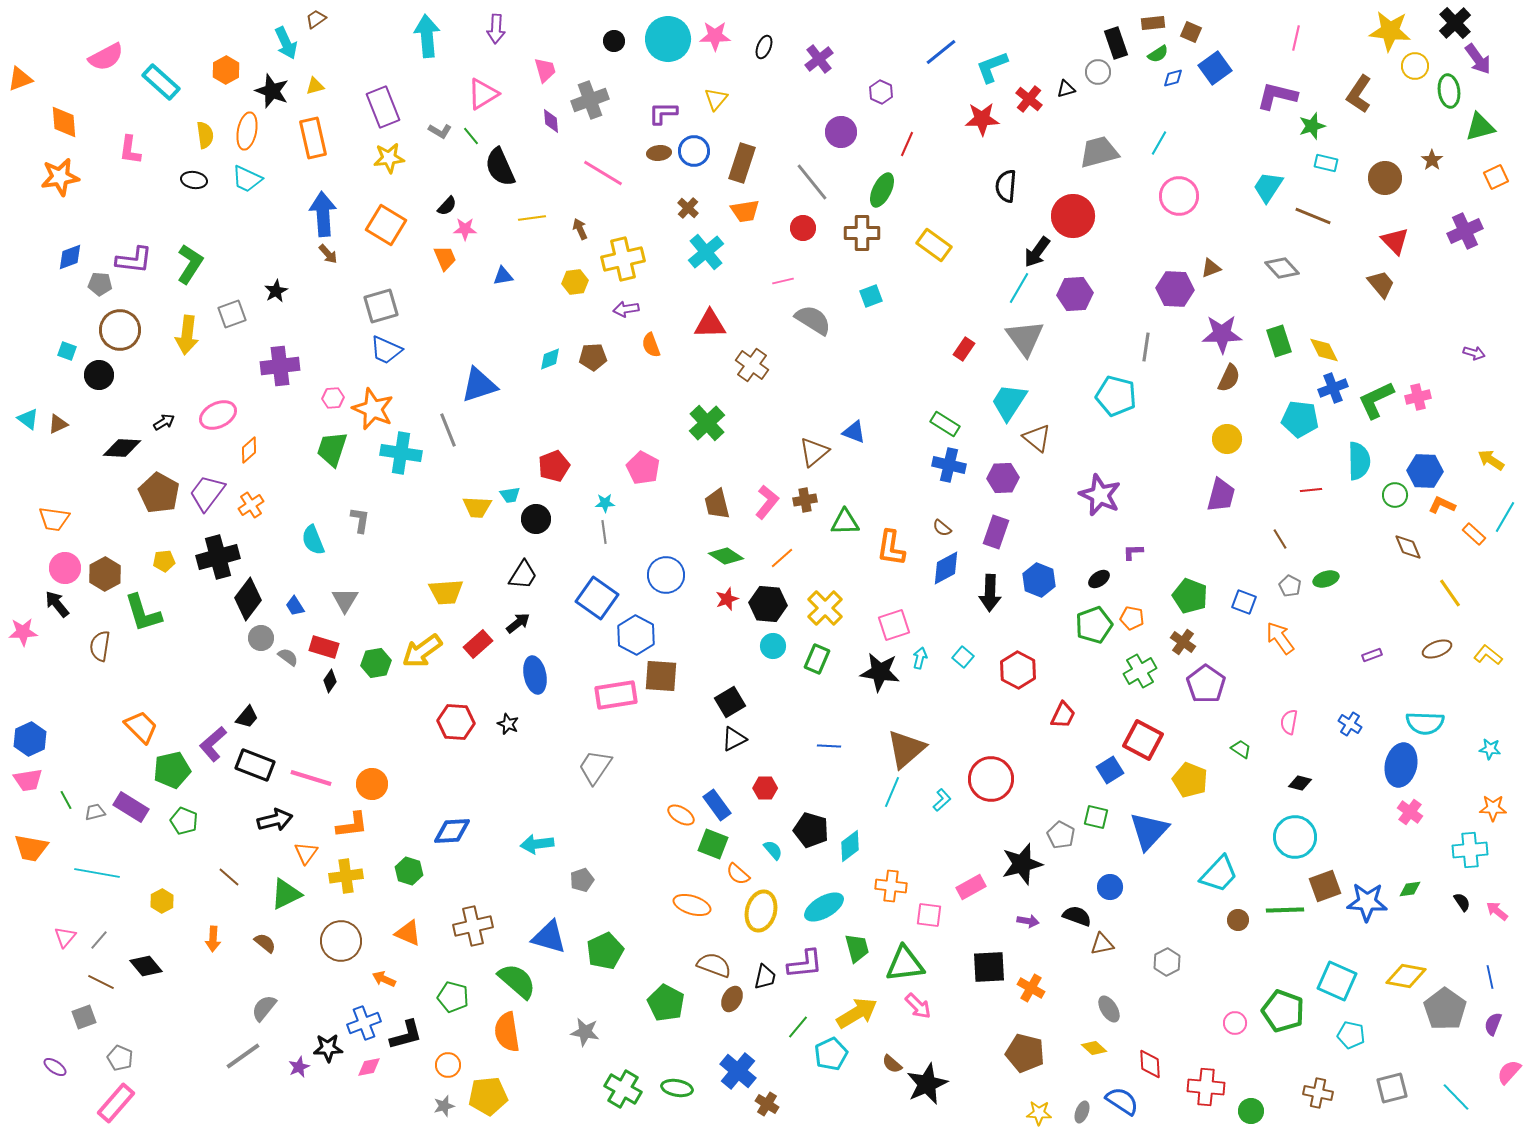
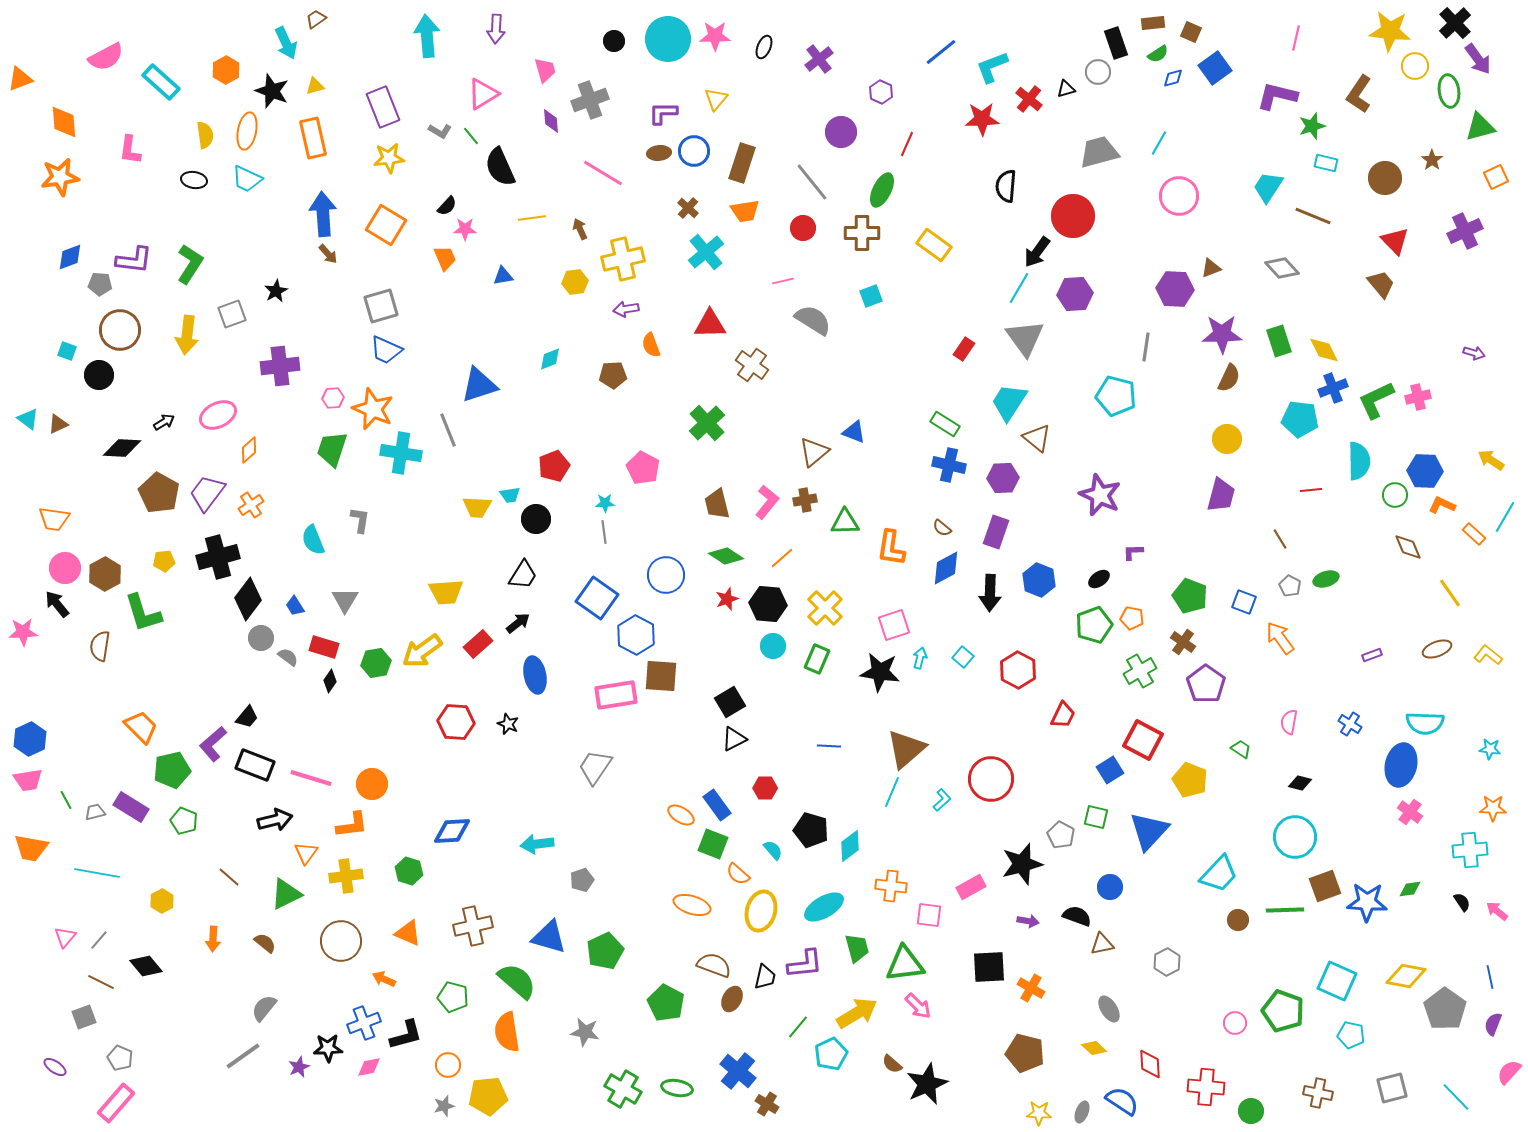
brown pentagon at (593, 357): moved 20 px right, 18 px down
